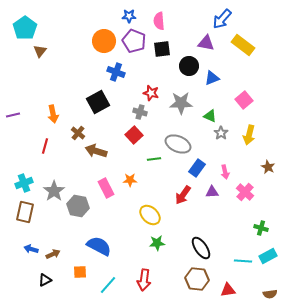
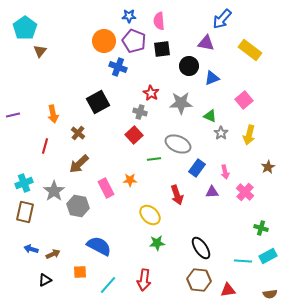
yellow rectangle at (243, 45): moved 7 px right, 5 px down
blue cross at (116, 72): moved 2 px right, 5 px up
red star at (151, 93): rotated 14 degrees clockwise
brown arrow at (96, 151): moved 17 px left, 13 px down; rotated 60 degrees counterclockwise
brown star at (268, 167): rotated 16 degrees clockwise
red arrow at (183, 195): moved 6 px left; rotated 54 degrees counterclockwise
brown hexagon at (197, 279): moved 2 px right, 1 px down
